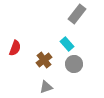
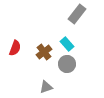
brown cross: moved 8 px up
gray circle: moved 7 px left
